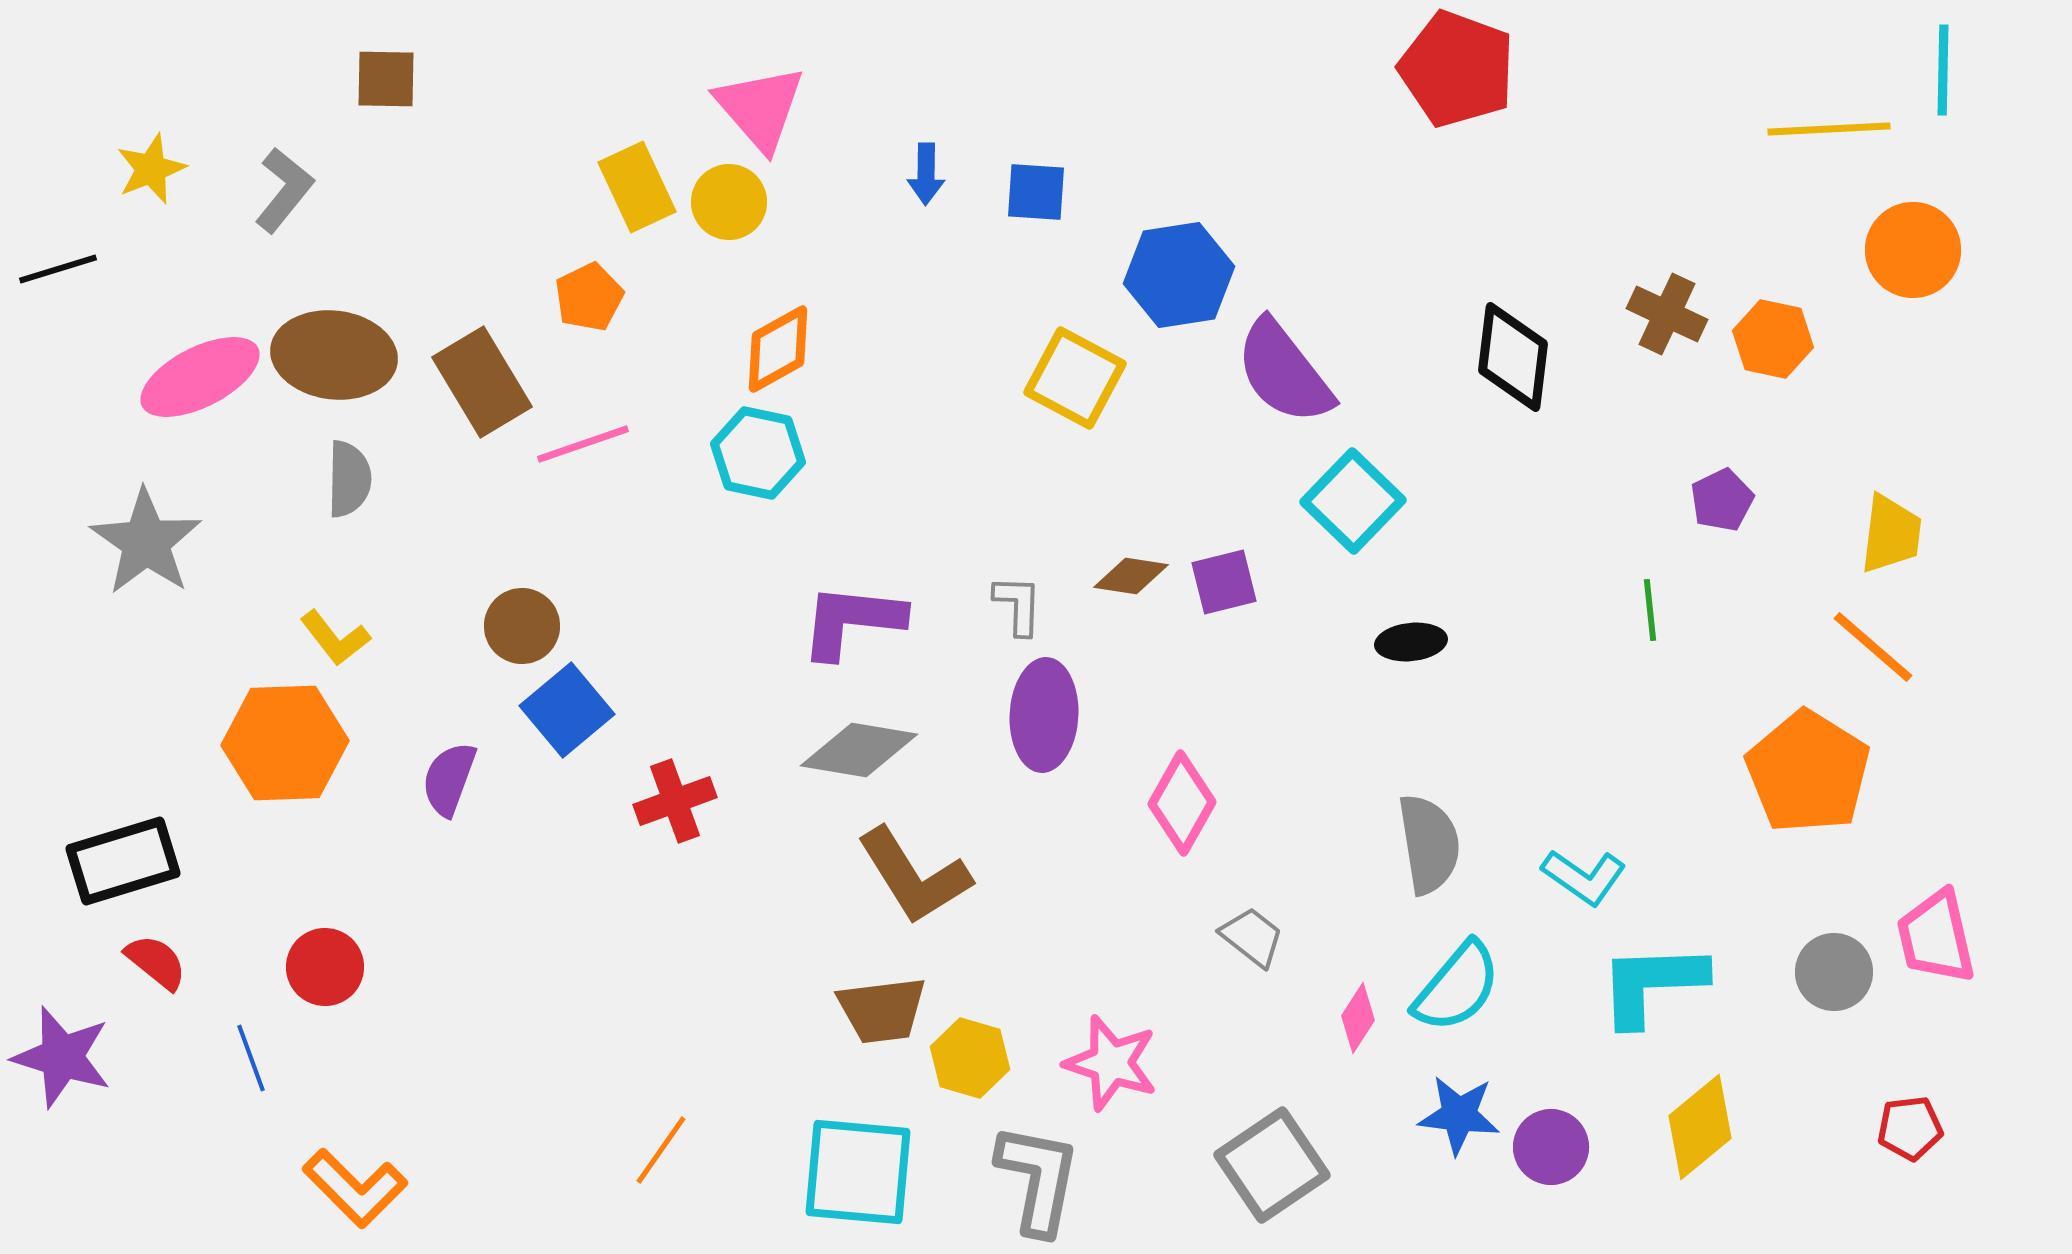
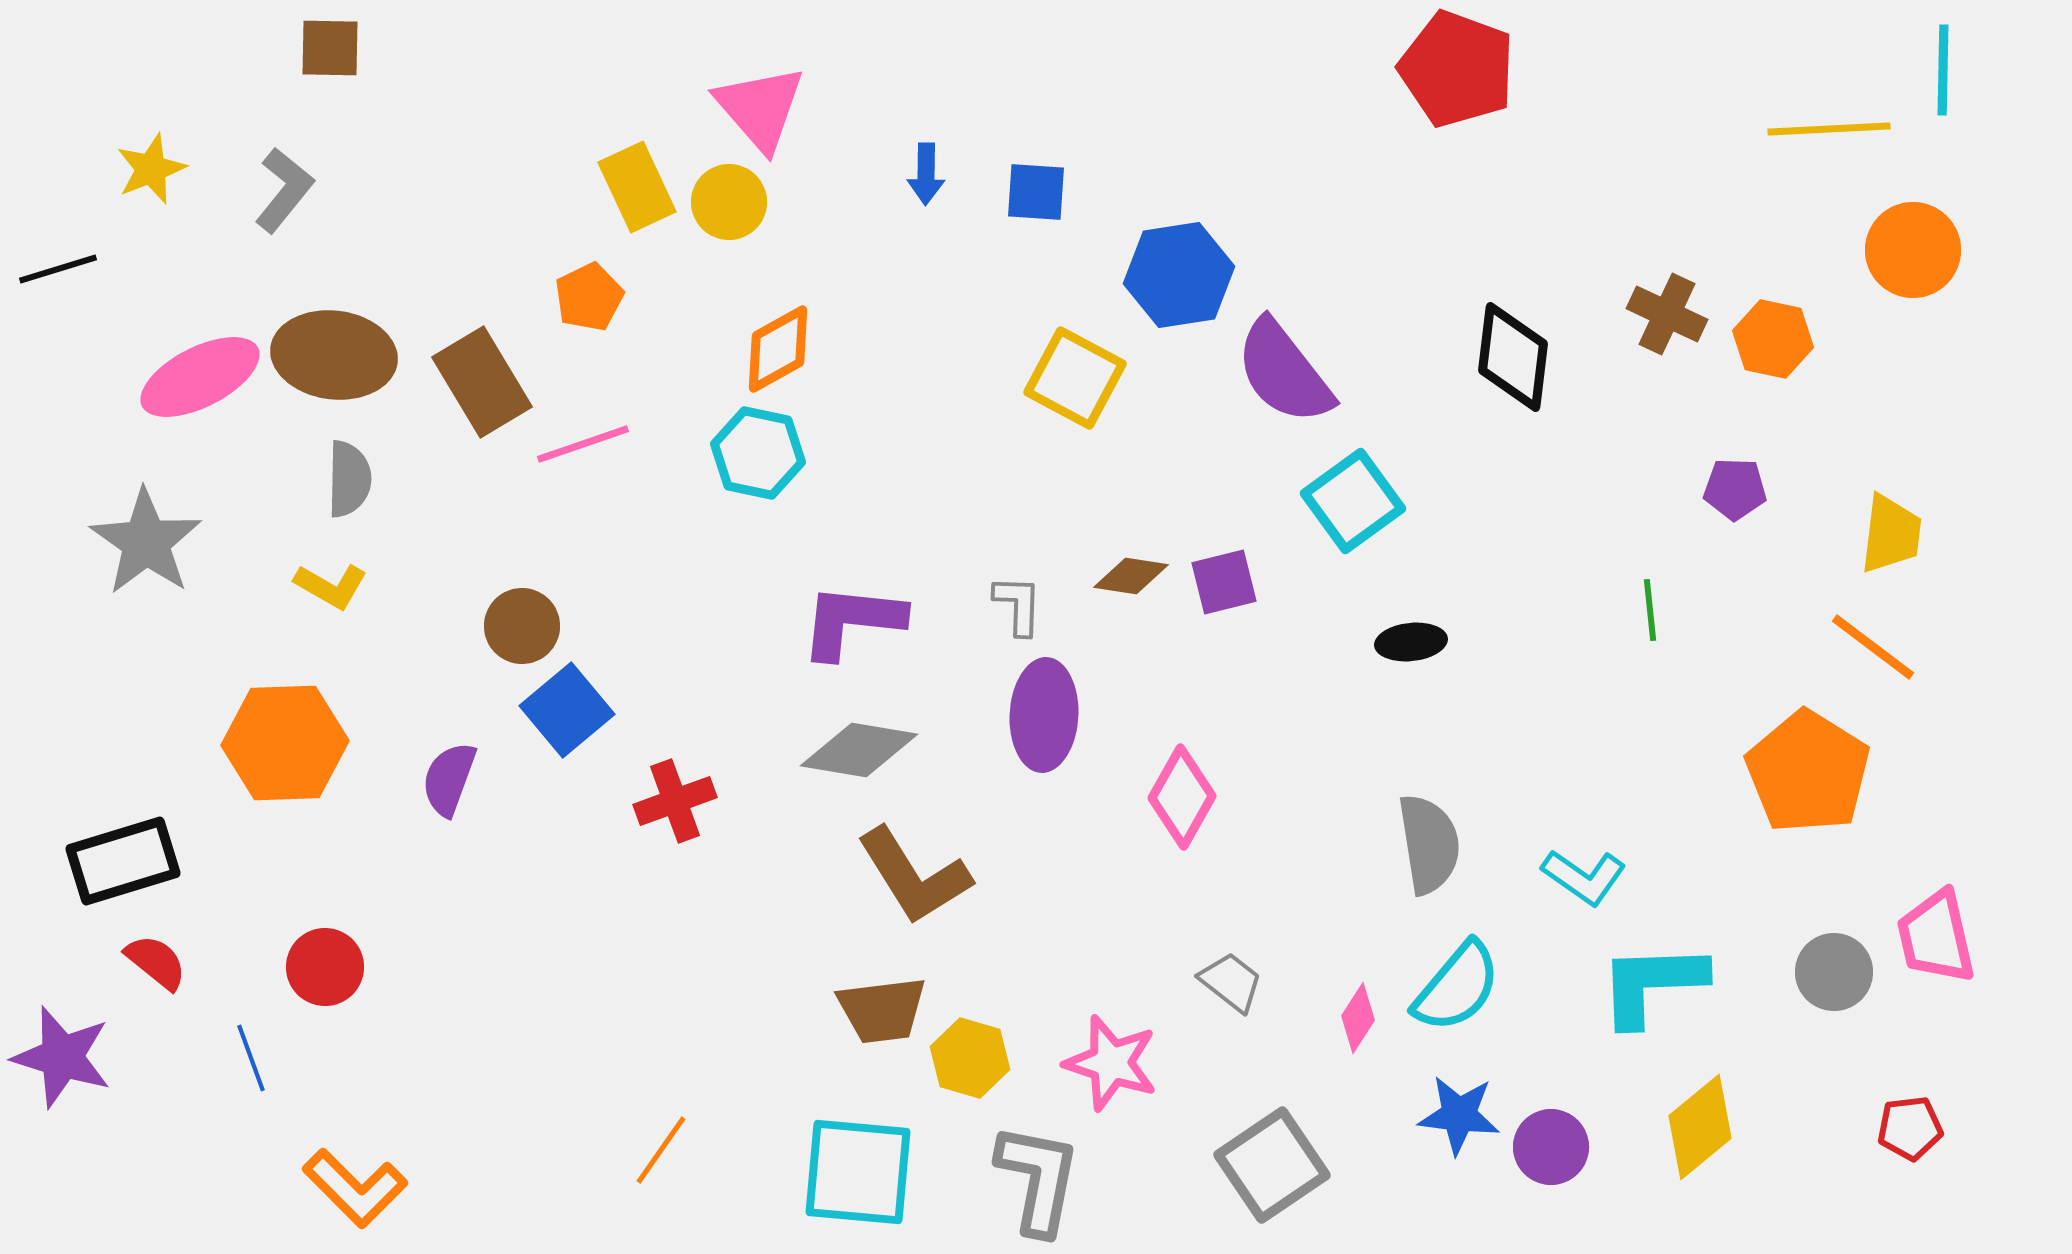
brown square at (386, 79): moved 56 px left, 31 px up
purple pentagon at (1722, 500): moved 13 px right, 11 px up; rotated 28 degrees clockwise
cyan square at (1353, 501): rotated 10 degrees clockwise
yellow L-shape at (335, 638): moved 4 px left, 52 px up; rotated 22 degrees counterclockwise
orange line at (1873, 647): rotated 4 degrees counterclockwise
pink diamond at (1182, 803): moved 6 px up
gray trapezoid at (1252, 937): moved 21 px left, 45 px down
